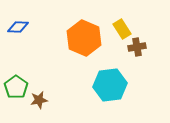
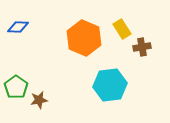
brown cross: moved 5 px right
